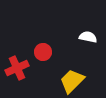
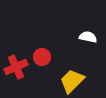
red circle: moved 1 px left, 5 px down
red cross: moved 1 px left, 1 px up
